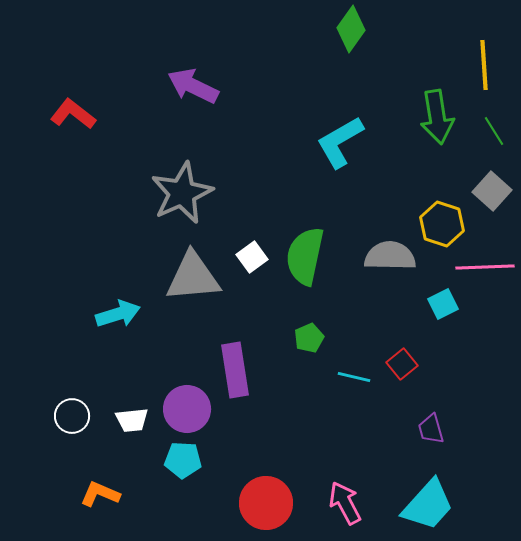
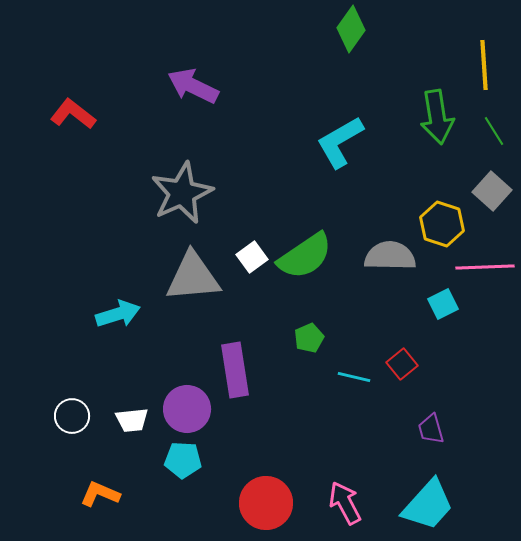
green semicircle: rotated 136 degrees counterclockwise
